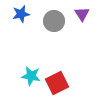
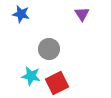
blue star: rotated 24 degrees clockwise
gray circle: moved 5 px left, 28 px down
